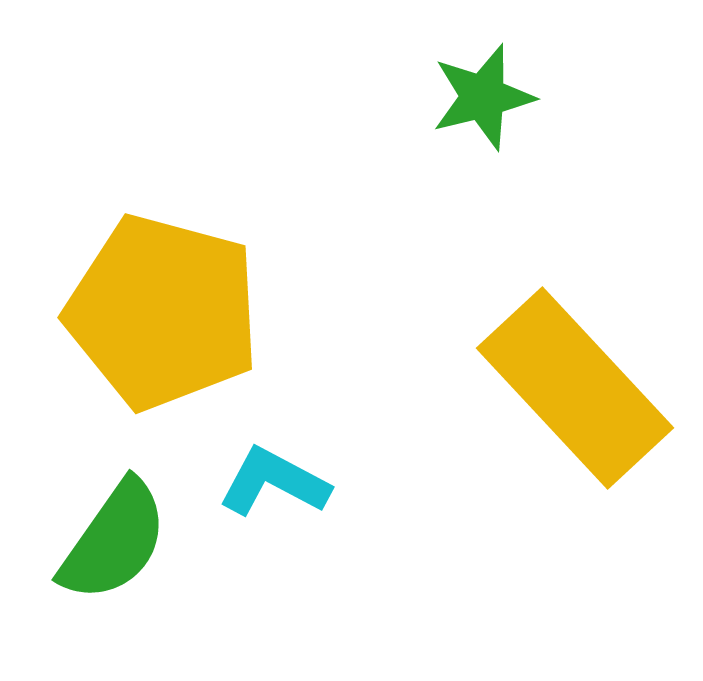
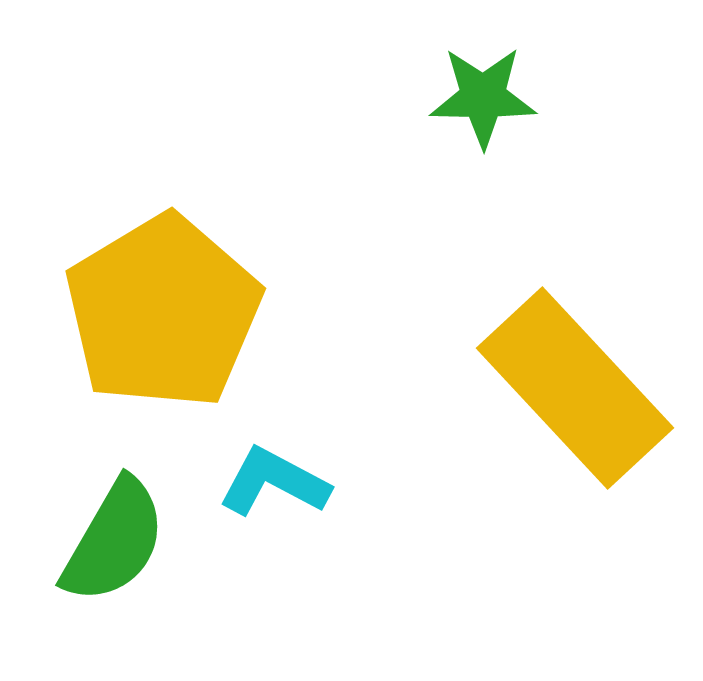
green star: rotated 15 degrees clockwise
yellow pentagon: rotated 26 degrees clockwise
green semicircle: rotated 5 degrees counterclockwise
